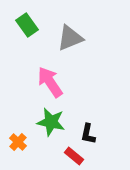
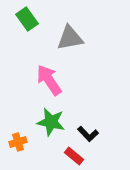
green rectangle: moved 6 px up
gray triangle: rotated 12 degrees clockwise
pink arrow: moved 1 px left, 2 px up
black L-shape: rotated 55 degrees counterclockwise
orange cross: rotated 30 degrees clockwise
